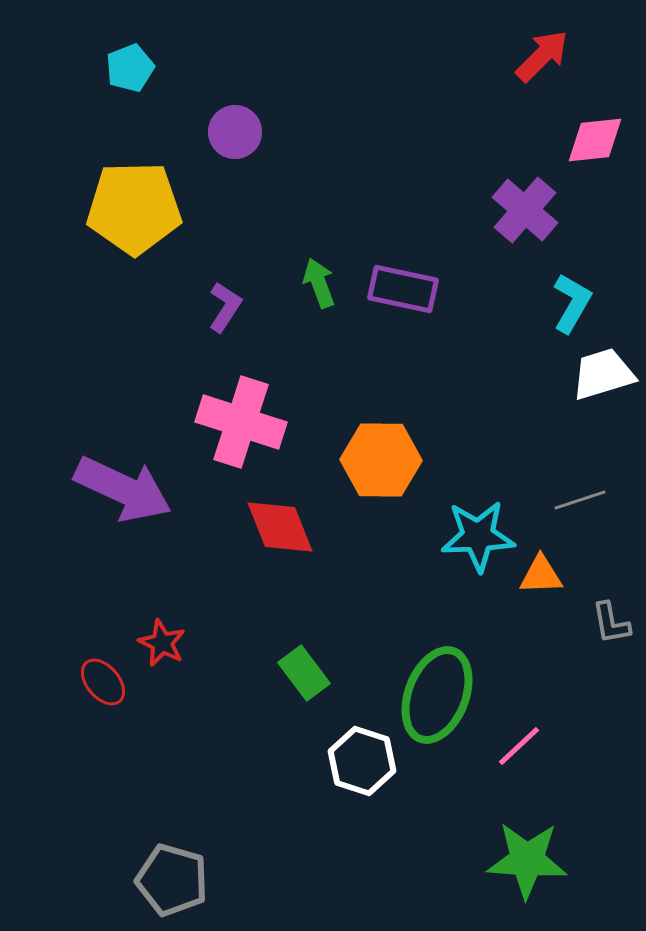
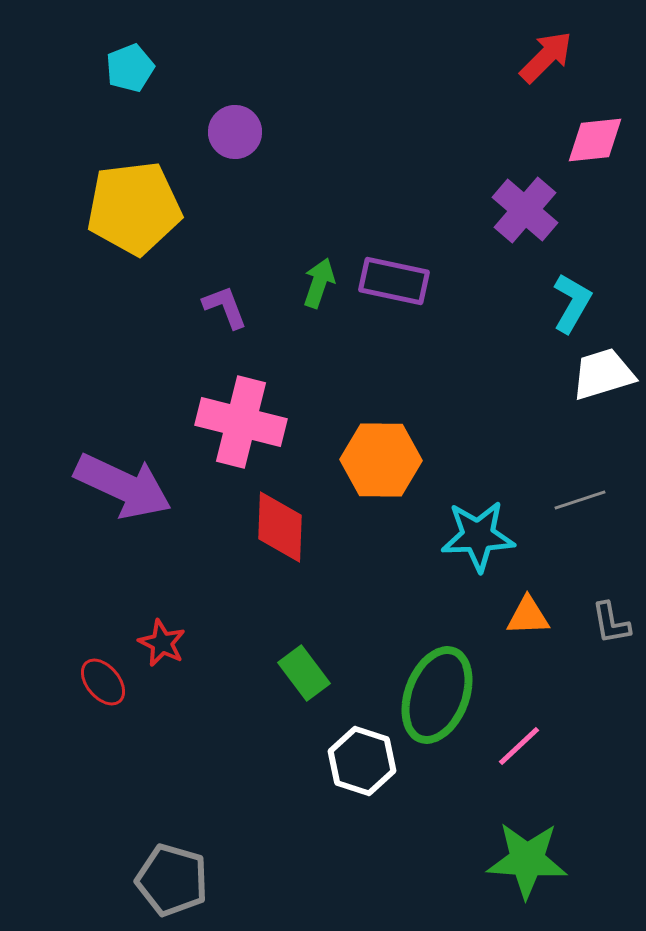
red arrow: moved 4 px right, 1 px down
yellow pentagon: rotated 6 degrees counterclockwise
green arrow: rotated 39 degrees clockwise
purple rectangle: moved 9 px left, 8 px up
purple L-shape: rotated 54 degrees counterclockwise
pink cross: rotated 4 degrees counterclockwise
purple arrow: moved 3 px up
red diamond: rotated 24 degrees clockwise
orange triangle: moved 13 px left, 41 px down
